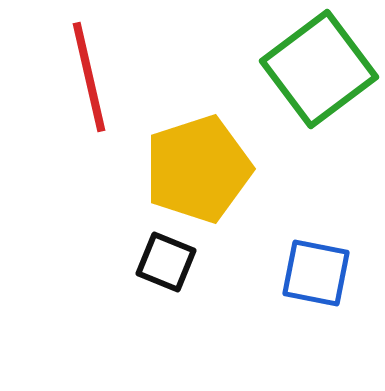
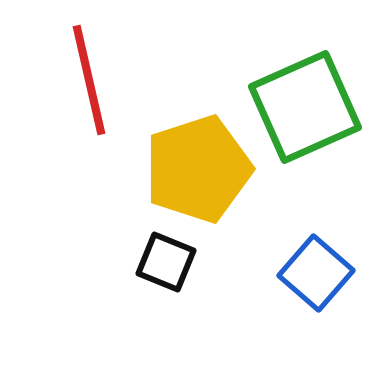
green square: moved 14 px left, 38 px down; rotated 13 degrees clockwise
red line: moved 3 px down
blue square: rotated 30 degrees clockwise
